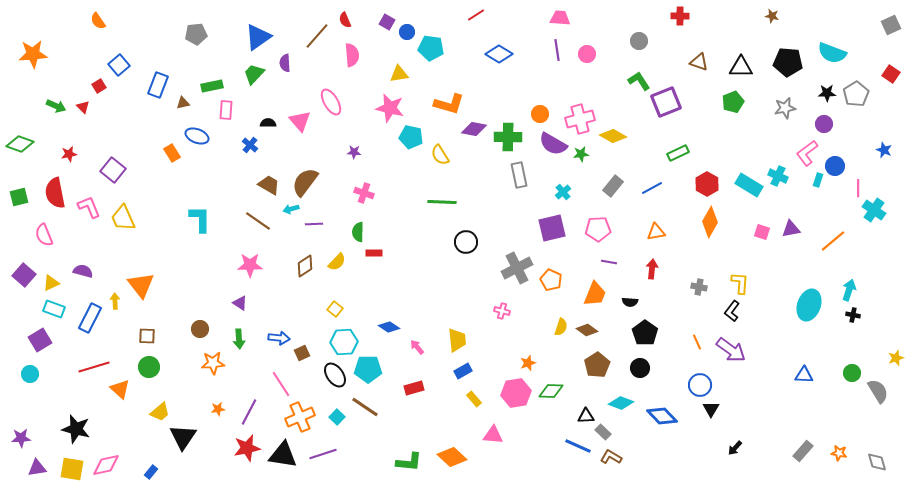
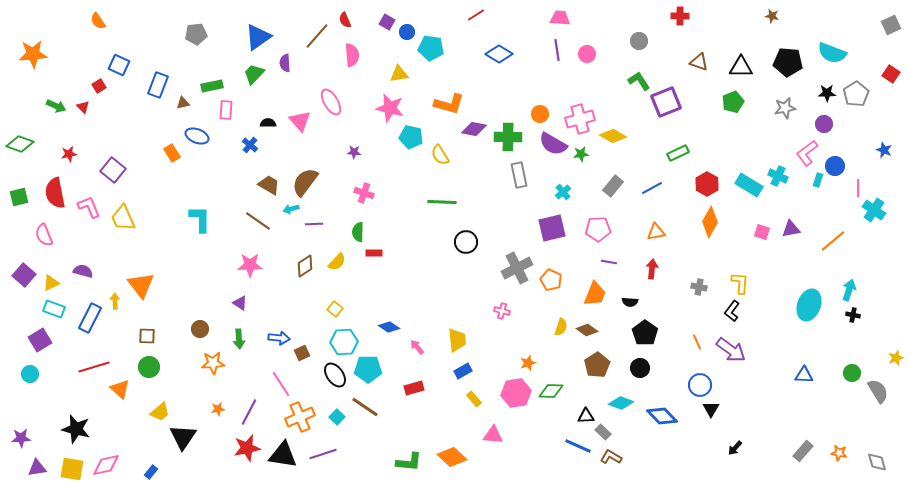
blue square at (119, 65): rotated 25 degrees counterclockwise
